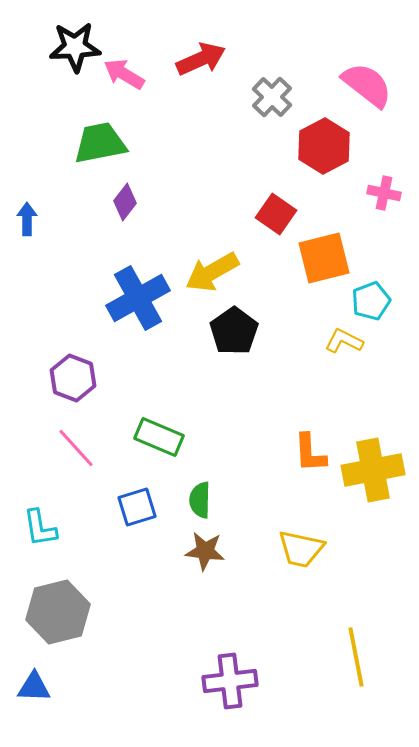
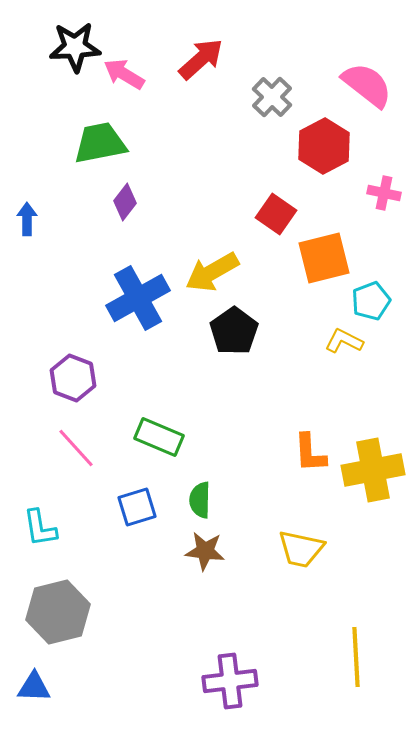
red arrow: rotated 18 degrees counterclockwise
yellow line: rotated 8 degrees clockwise
